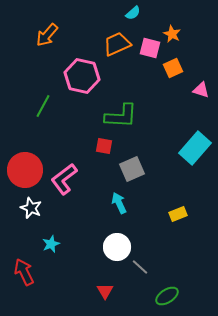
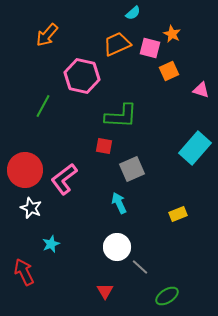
orange square: moved 4 px left, 3 px down
